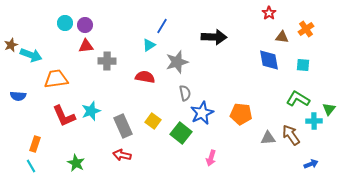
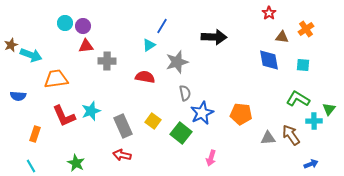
purple circle: moved 2 px left, 1 px down
orange rectangle: moved 10 px up
